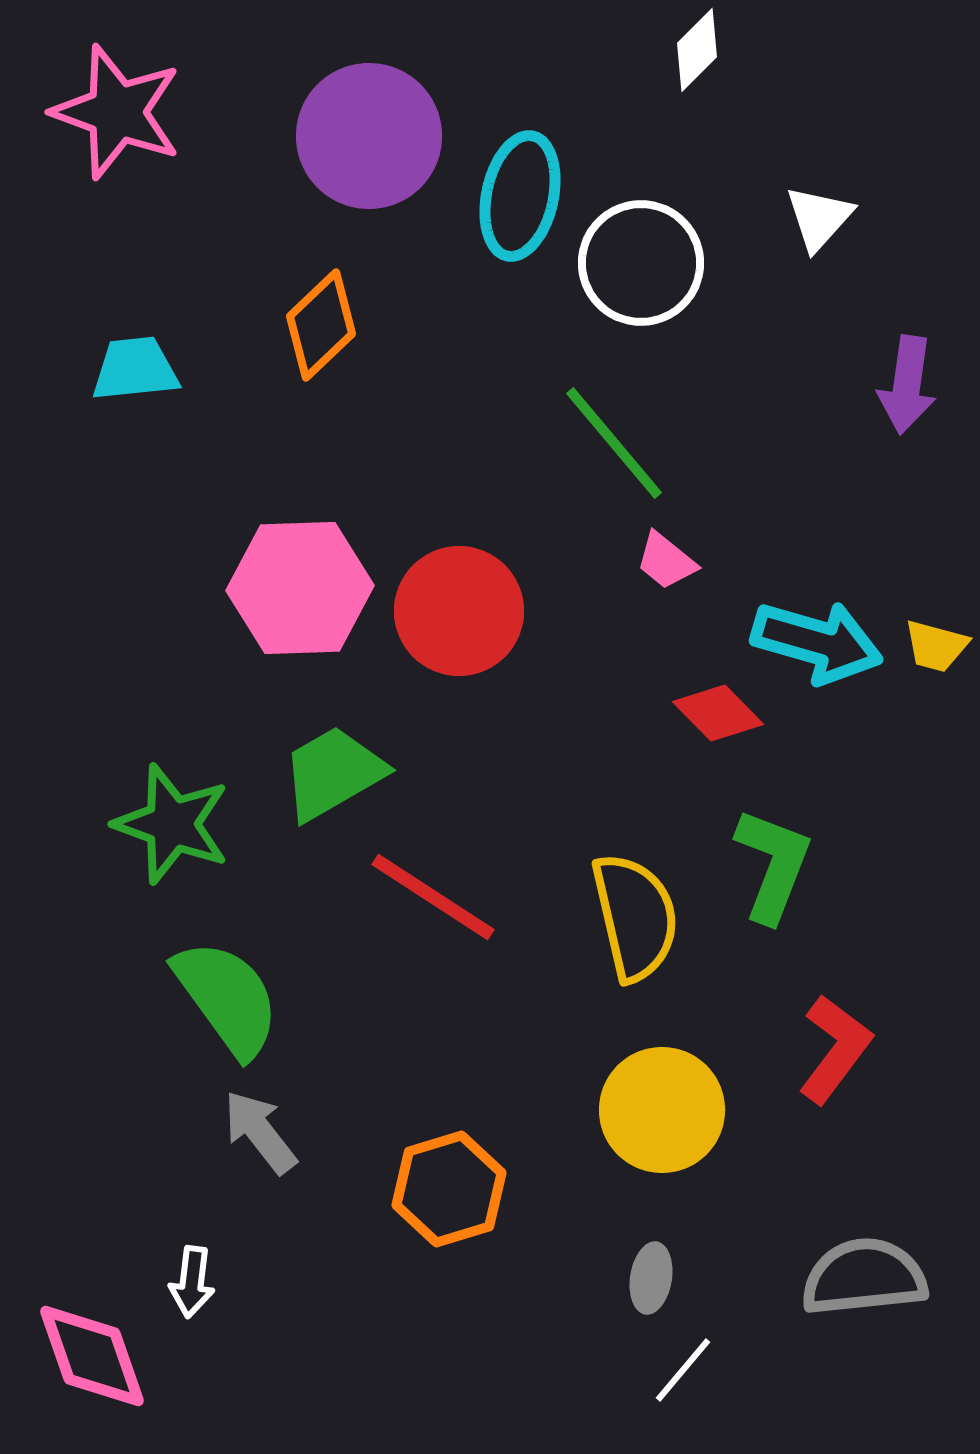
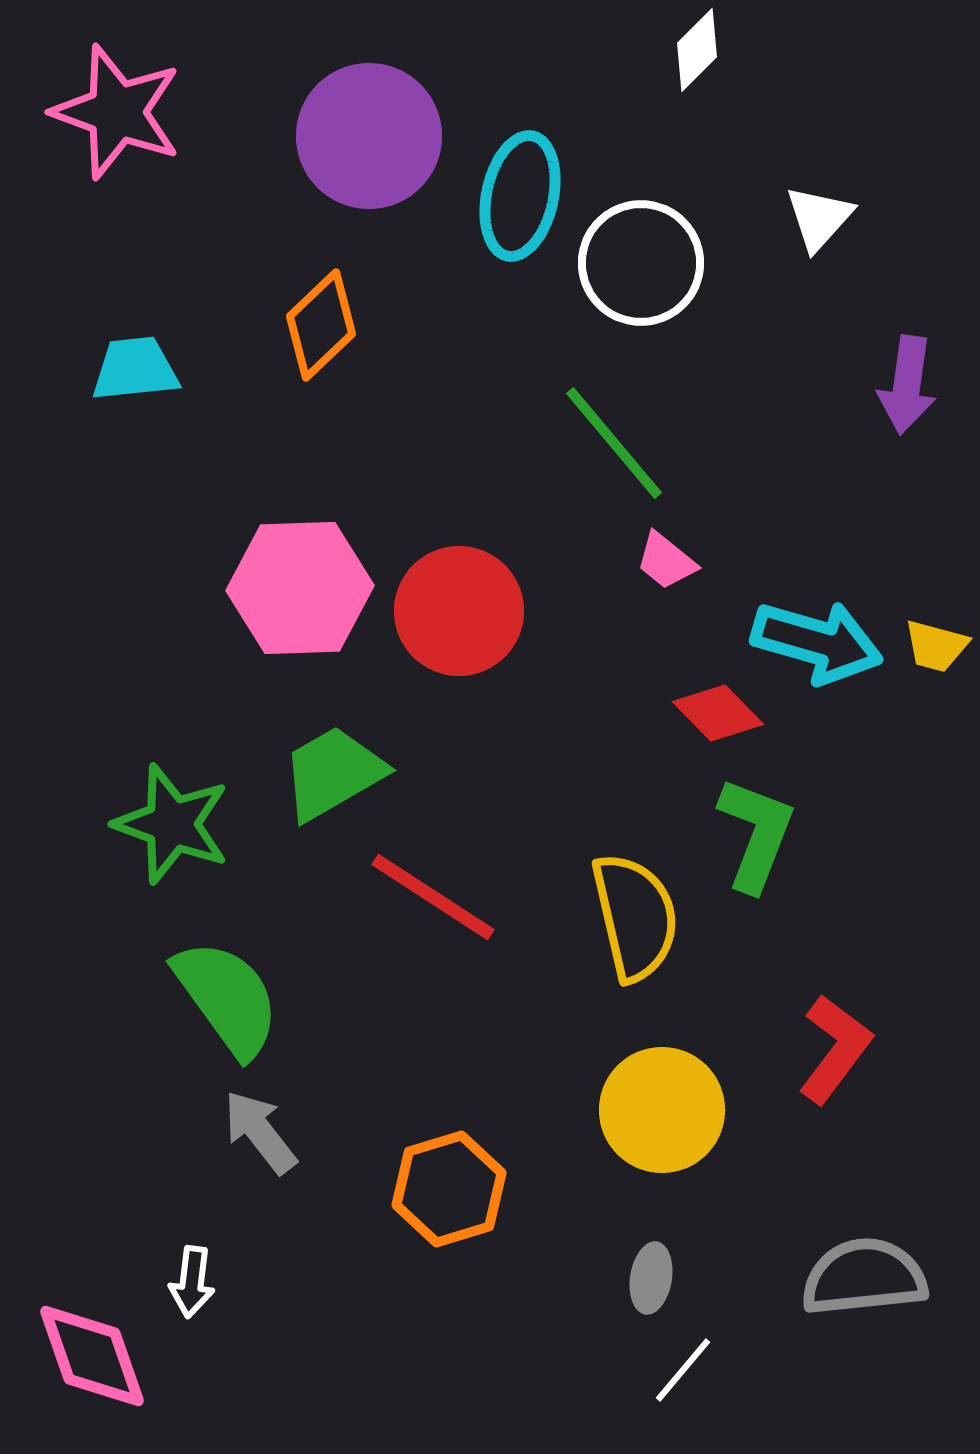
green L-shape: moved 17 px left, 31 px up
